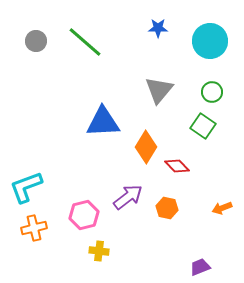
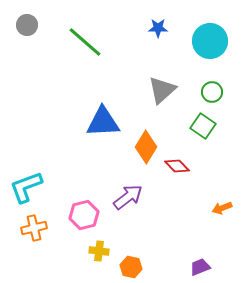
gray circle: moved 9 px left, 16 px up
gray triangle: moved 3 px right; rotated 8 degrees clockwise
orange hexagon: moved 36 px left, 59 px down
